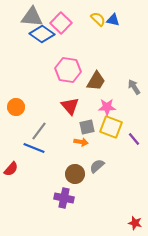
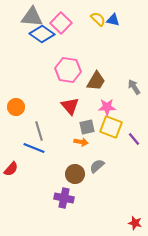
gray line: rotated 54 degrees counterclockwise
